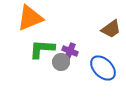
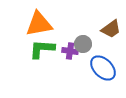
orange triangle: moved 9 px right, 6 px down; rotated 12 degrees clockwise
purple cross: rotated 14 degrees counterclockwise
gray circle: moved 22 px right, 18 px up
